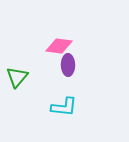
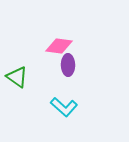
green triangle: rotated 35 degrees counterclockwise
cyan L-shape: rotated 36 degrees clockwise
